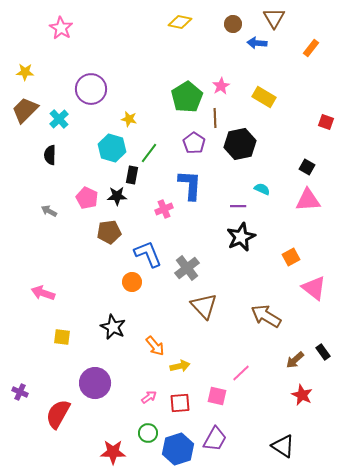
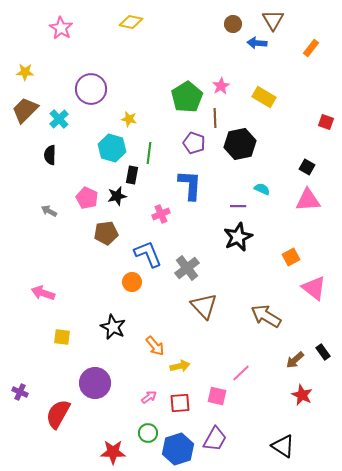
brown triangle at (274, 18): moved 1 px left, 2 px down
yellow diamond at (180, 22): moved 49 px left
purple pentagon at (194, 143): rotated 15 degrees counterclockwise
green line at (149, 153): rotated 30 degrees counterclockwise
black star at (117, 196): rotated 12 degrees counterclockwise
pink cross at (164, 209): moved 3 px left, 5 px down
brown pentagon at (109, 232): moved 3 px left, 1 px down
black star at (241, 237): moved 3 px left
